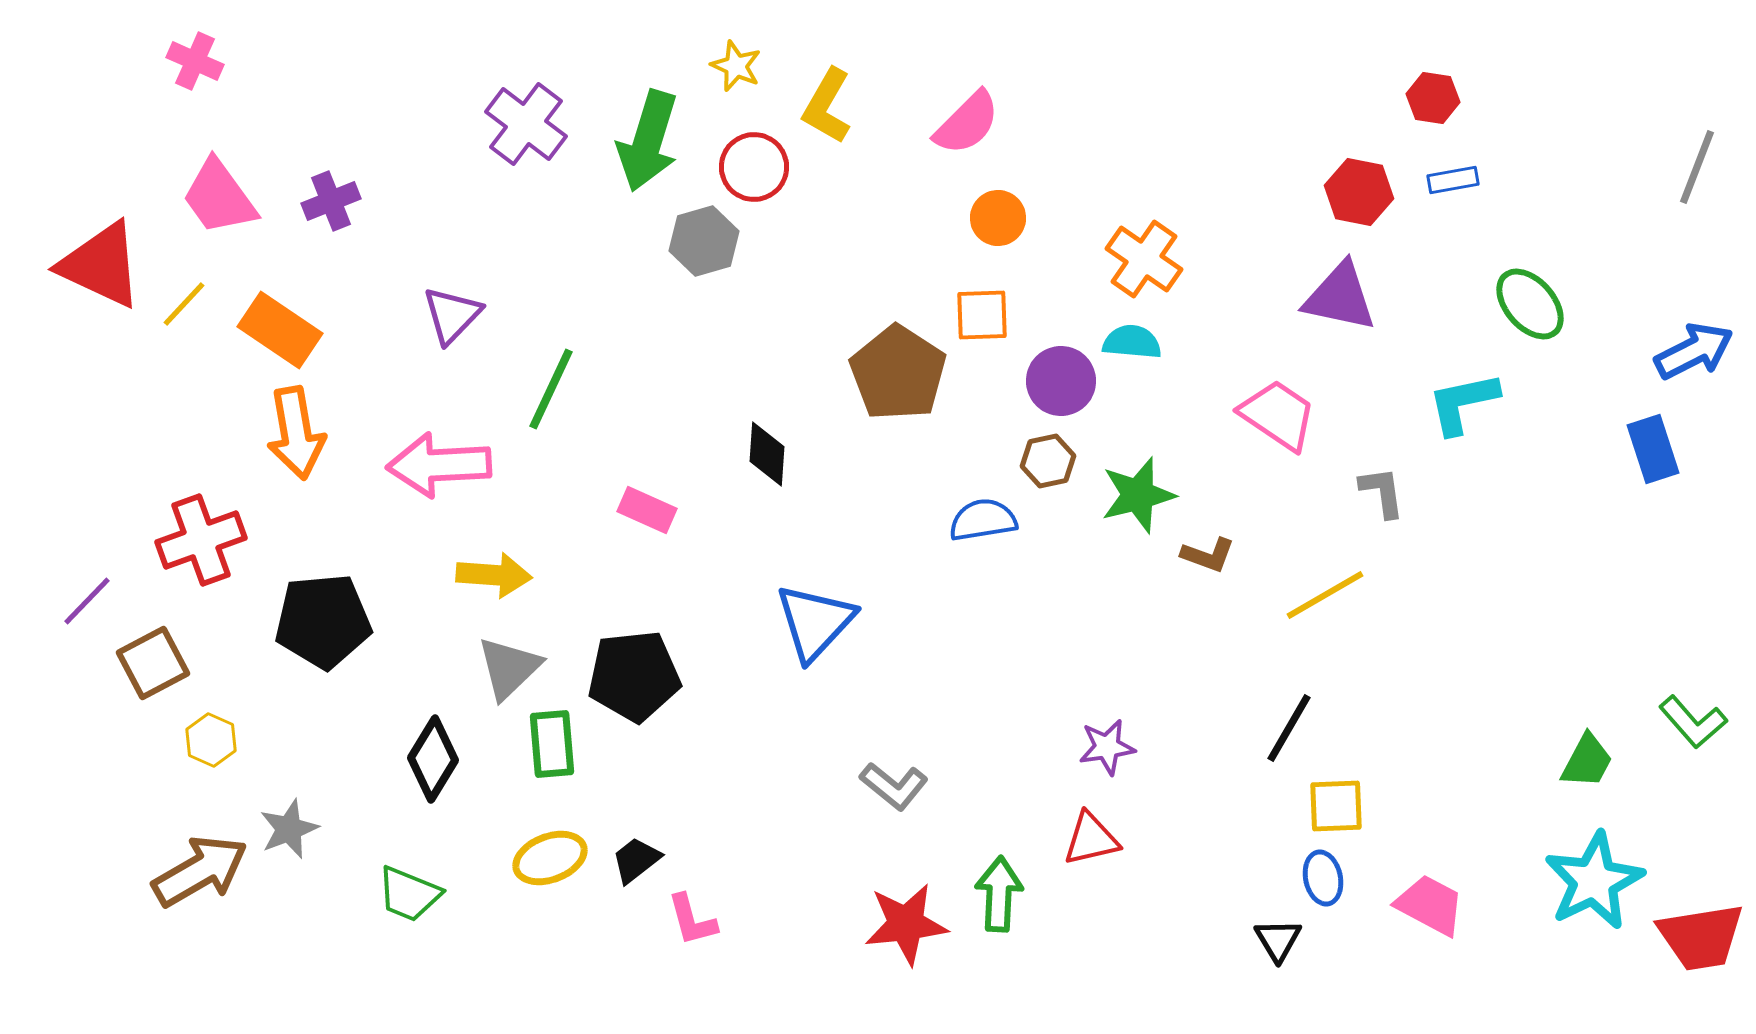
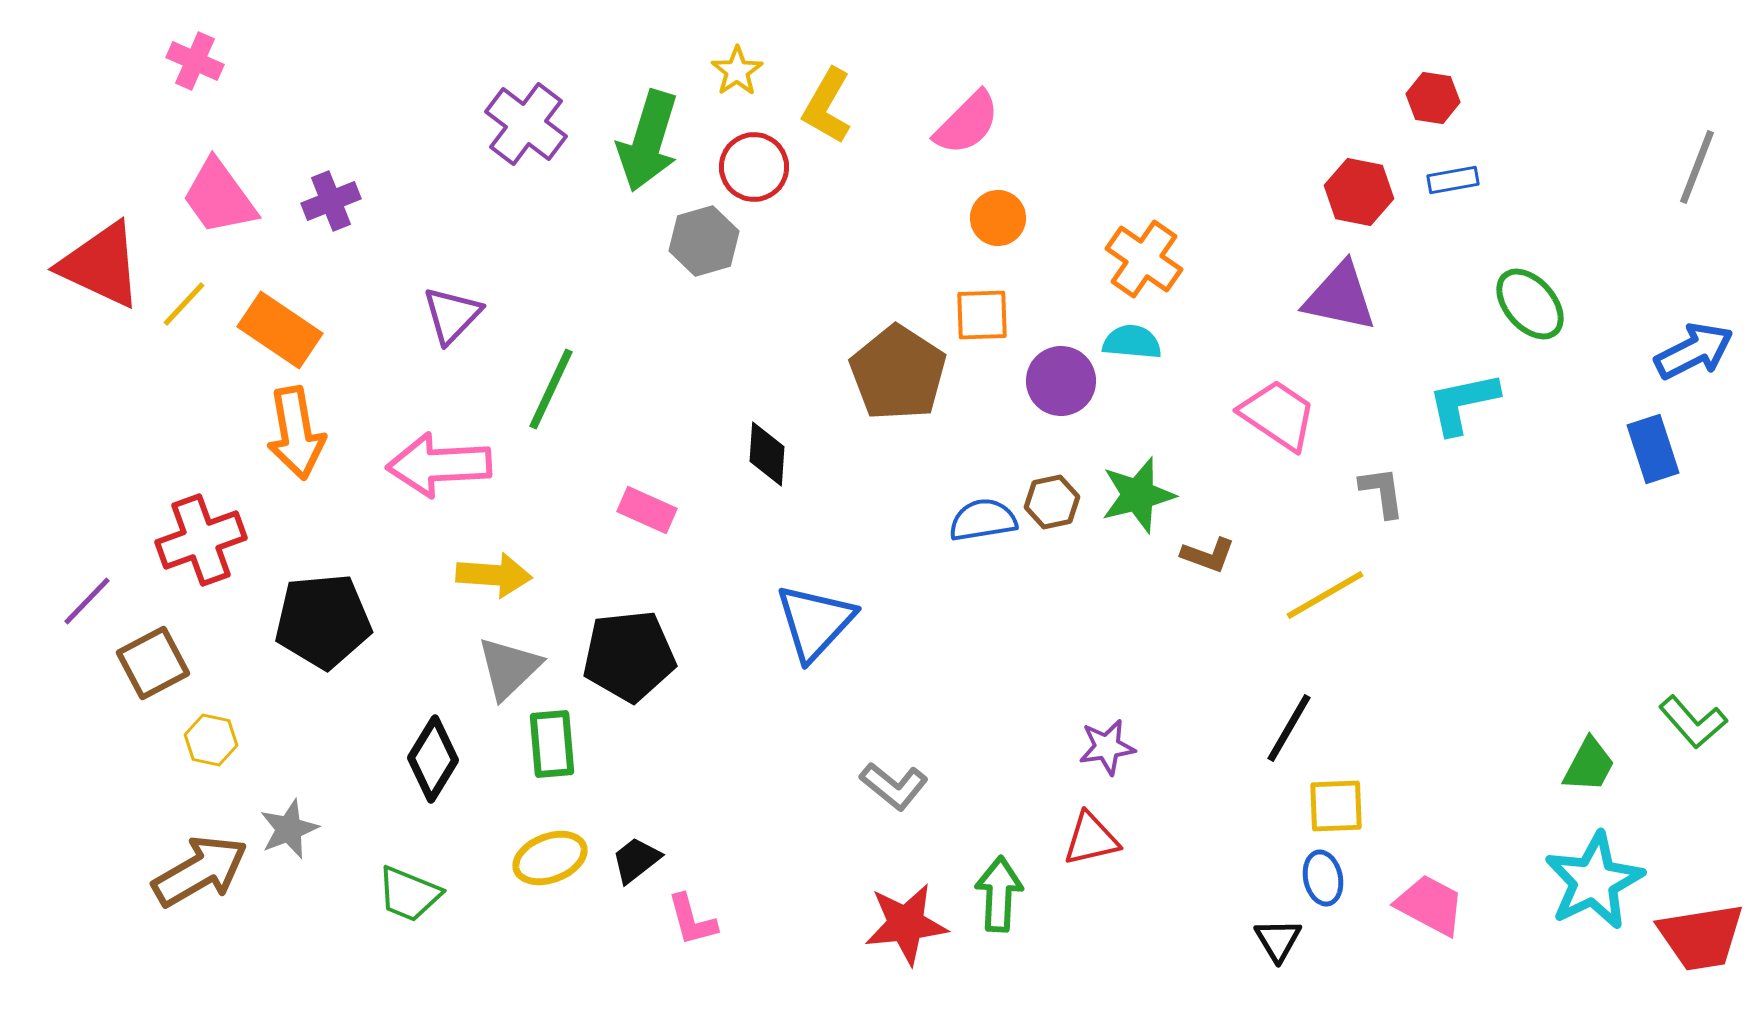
yellow star at (736, 66): moved 1 px right, 5 px down; rotated 15 degrees clockwise
brown hexagon at (1048, 461): moved 4 px right, 41 px down
black pentagon at (634, 676): moved 5 px left, 20 px up
yellow hexagon at (211, 740): rotated 12 degrees counterclockwise
green trapezoid at (1587, 761): moved 2 px right, 4 px down
